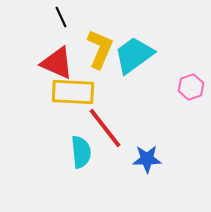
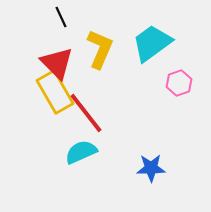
cyan trapezoid: moved 18 px right, 12 px up
red triangle: rotated 21 degrees clockwise
pink hexagon: moved 12 px left, 4 px up
yellow rectangle: moved 18 px left; rotated 57 degrees clockwise
red line: moved 19 px left, 15 px up
cyan semicircle: rotated 108 degrees counterclockwise
blue star: moved 4 px right, 9 px down
